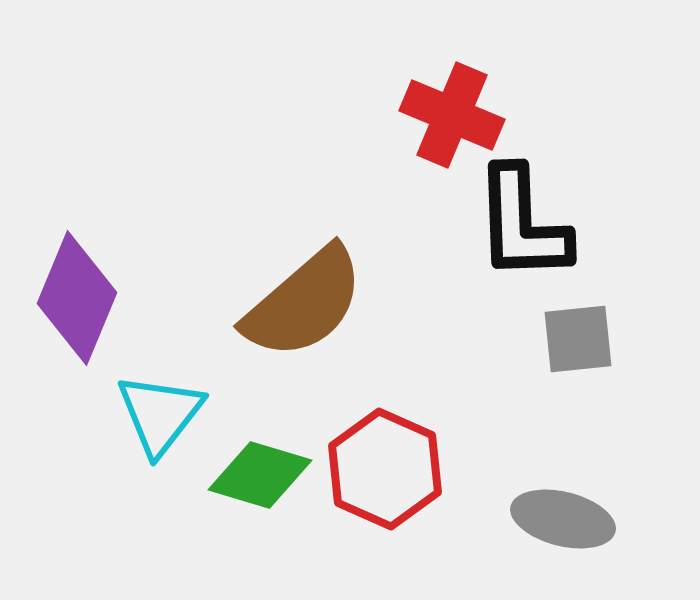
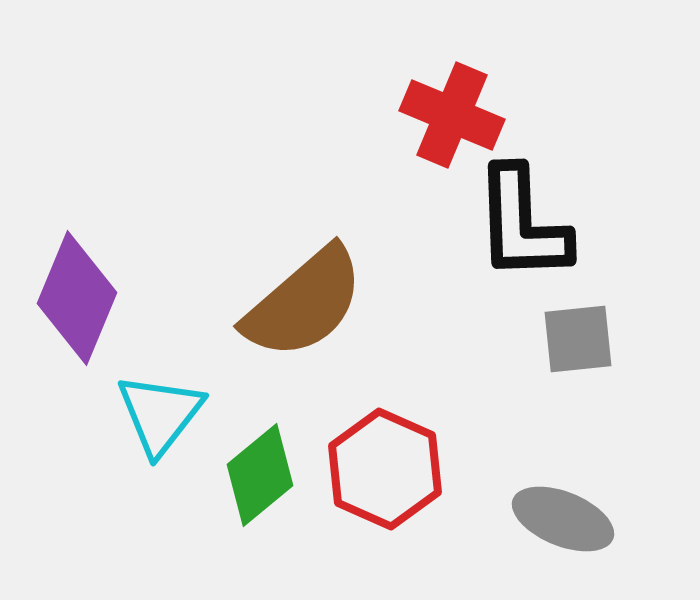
green diamond: rotated 56 degrees counterclockwise
gray ellipse: rotated 8 degrees clockwise
